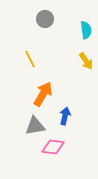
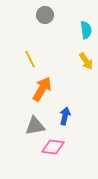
gray circle: moved 4 px up
orange arrow: moved 1 px left, 5 px up
